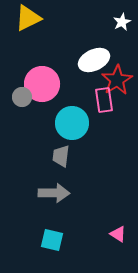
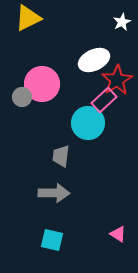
pink rectangle: rotated 55 degrees clockwise
cyan circle: moved 16 px right
